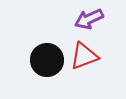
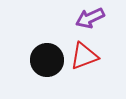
purple arrow: moved 1 px right, 1 px up
